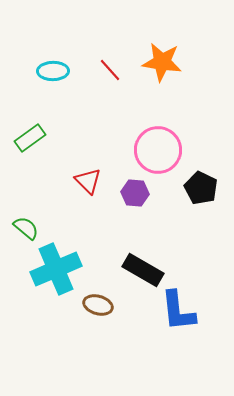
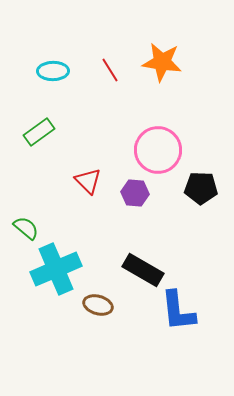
red line: rotated 10 degrees clockwise
green rectangle: moved 9 px right, 6 px up
black pentagon: rotated 24 degrees counterclockwise
